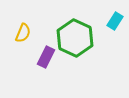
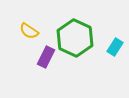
cyan rectangle: moved 26 px down
yellow semicircle: moved 6 px right, 2 px up; rotated 102 degrees clockwise
